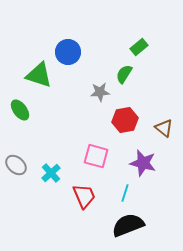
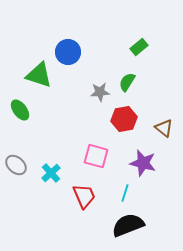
green semicircle: moved 3 px right, 8 px down
red hexagon: moved 1 px left, 1 px up
